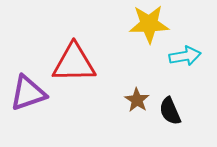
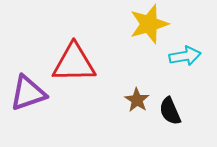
yellow star: rotated 15 degrees counterclockwise
